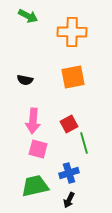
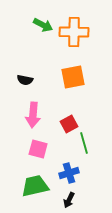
green arrow: moved 15 px right, 9 px down
orange cross: moved 2 px right
pink arrow: moved 6 px up
